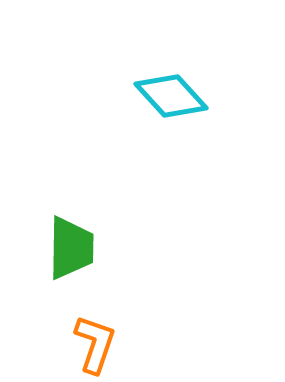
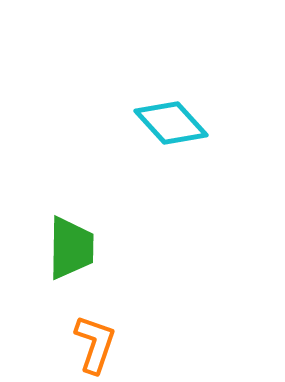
cyan diamond: moved 27 px down
